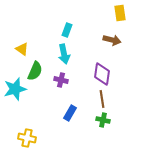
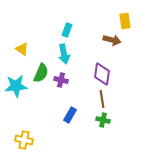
yellow rectangle: moved 5 px right, 8 px down
green semicircle: moved 6 px right, 2 px down
cyan star: moved 1 px right, 3 px up; rotated 10 degrees clockwise
blue rectangle: moved 2 px down
yellow cross: moved 3 px left, 2 px down
